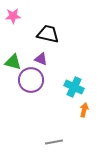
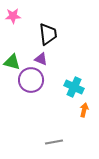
black trapezoid: rotated 70 degrees clockwise
green triangle: moved 1 px left
